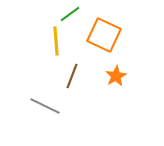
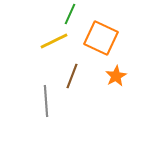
green line: rotated 30 degrees counterclockwise
orange square: moved 3 px left, 3 px down
yellow line: moved 2 px left; rotated 68 degrees clockwise
gray line: moved 1 px right, 5 px up; rotated 60 degrees clockwise
